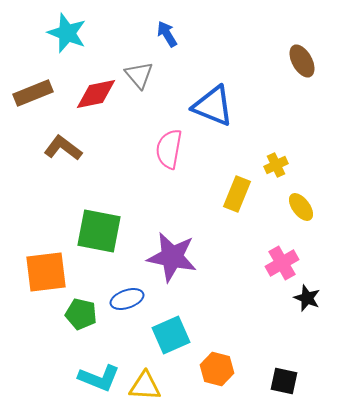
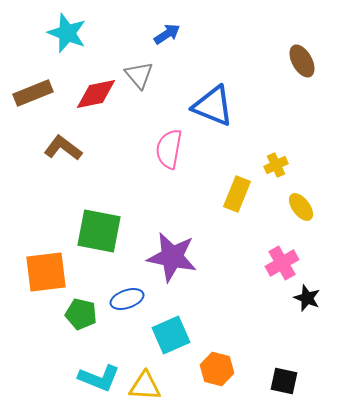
blue arrow: rotated 88 degrees clockwise
